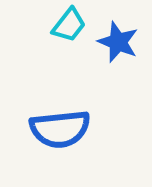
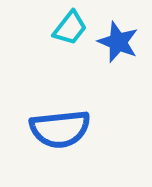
cyan trapezoid: moved 1 px right, 3 px down
